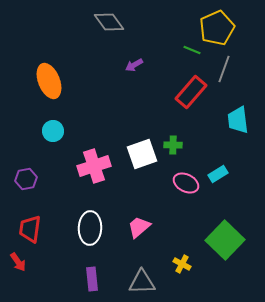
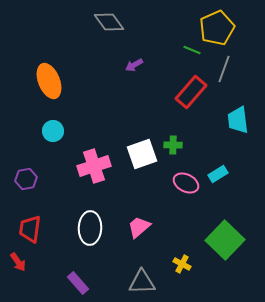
purple rectangle: moved 14 px left, 4 px down; rotated 35 degrees counterclockwise
